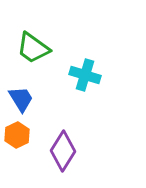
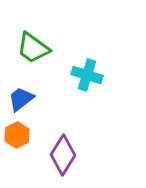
cyan cross: moved 2 px right
blue trapezoid: rotated 96 degrees counterclockwise
purple diamond: moved 4 px down
